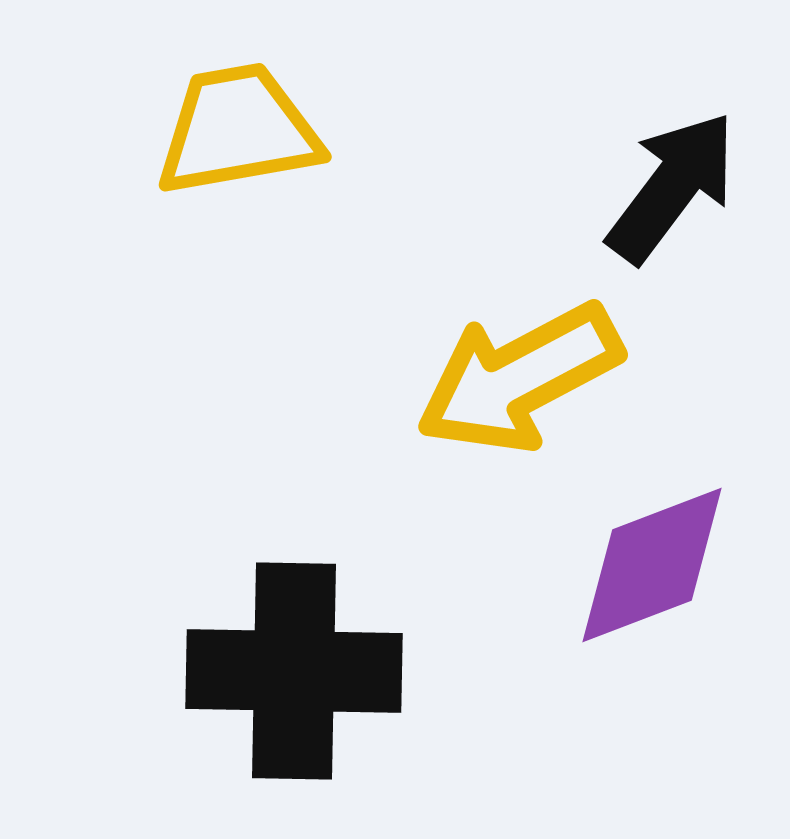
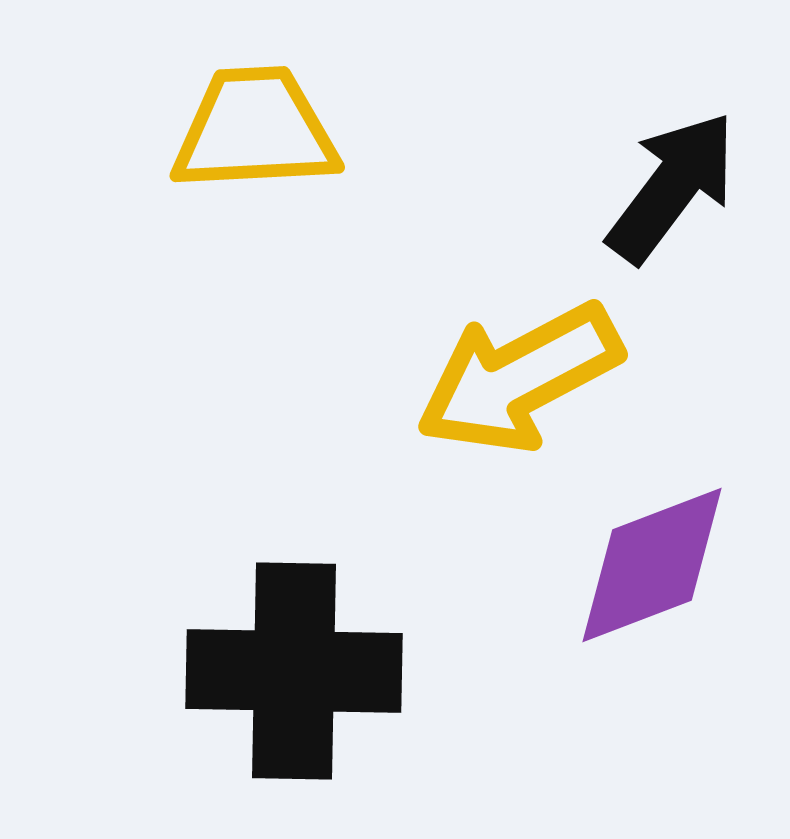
yellow trapezoid: moved 17 px right; rotated 7 degrees clockwise
